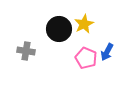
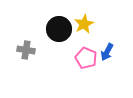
gray cross: moved 1 px up
